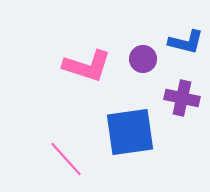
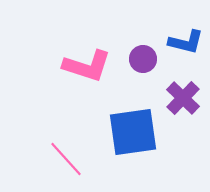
purple cross: moved 1 px right; rotated 32 degrees clockwise
blue square: moved 3 px right
